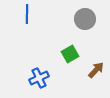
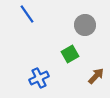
blue line: rotated 36 degrees counterclockwise
gray circle: moved 6 px down
brown arrow: moved 6 px down
